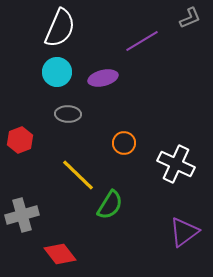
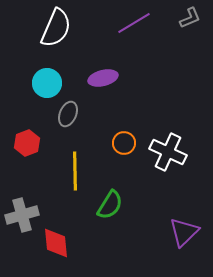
white semicircle: moved 4 px left
purple line: moved 8 px left, 18 px up
cyan circle: moved 10 px left, 11 px down
gray ellipse: rotated 70 degrees counterclockwise
red hexagon: moved 7 px right, 3 px down
white cross: moved 8 px left, 12 px up
yellow line: moved 3 px left, 4 px up; rotated 45 degrees clockwise
purple triangle: rotated 8 degrees counterclockwise
red diamond: moved 4 px left, 11 px up; rotated 32 degrees clockwise
